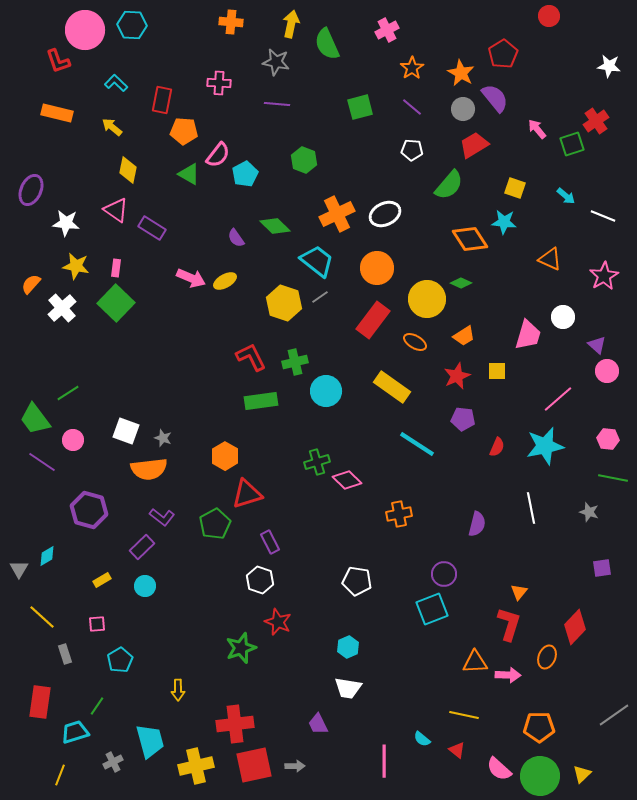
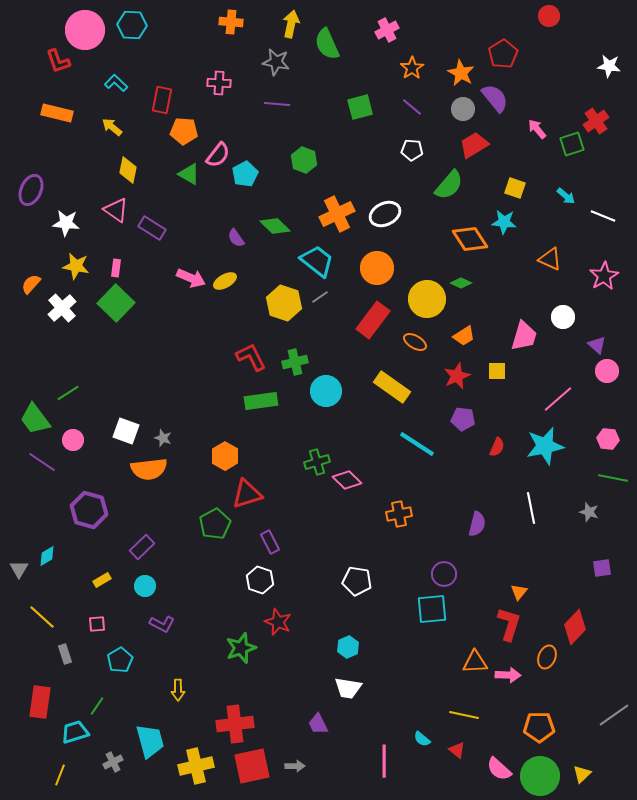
pink trapezoid at (528, 335): moved 4 px left, 1 px down
purple L-shape at (162, 517): moved 107 px down; rotated 10 degrees counterclockwise
cyan square at (432, 609): rotated 16 degrees clockwise
red square at (254, 765): moved 2 px left, 1 px down
